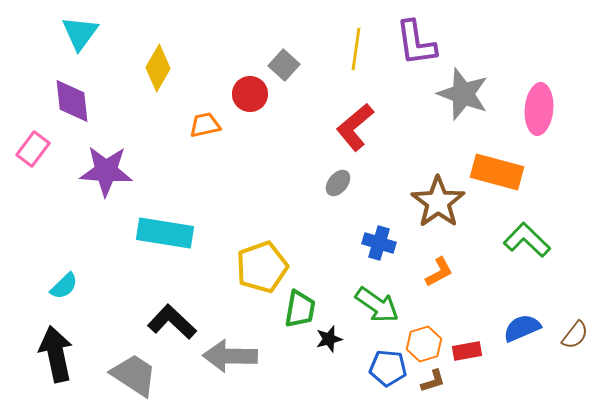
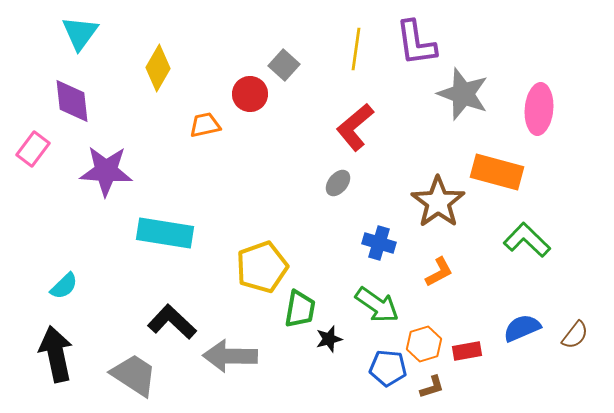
brown L-shape: moved 1 px left, 6 px down
